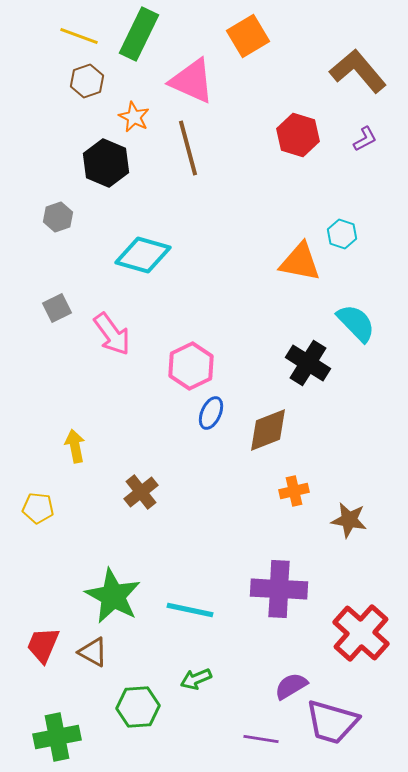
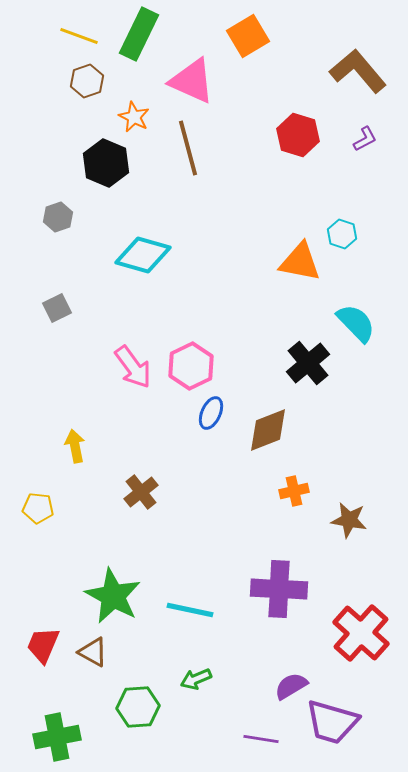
pink arrow: moved 21 px right, 33 px down
black cross: rotated 18 degrees clockwise
